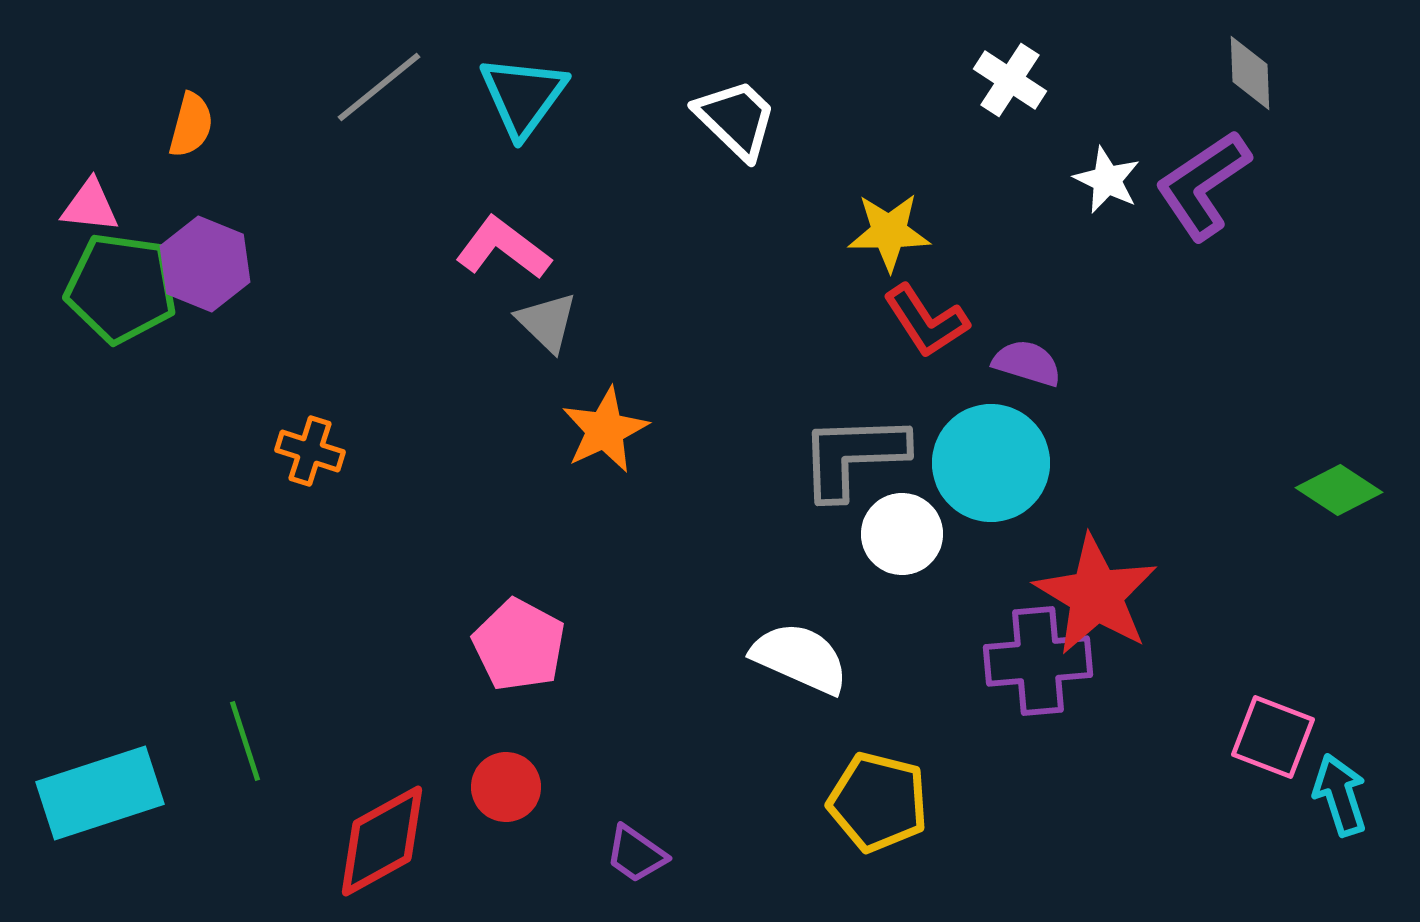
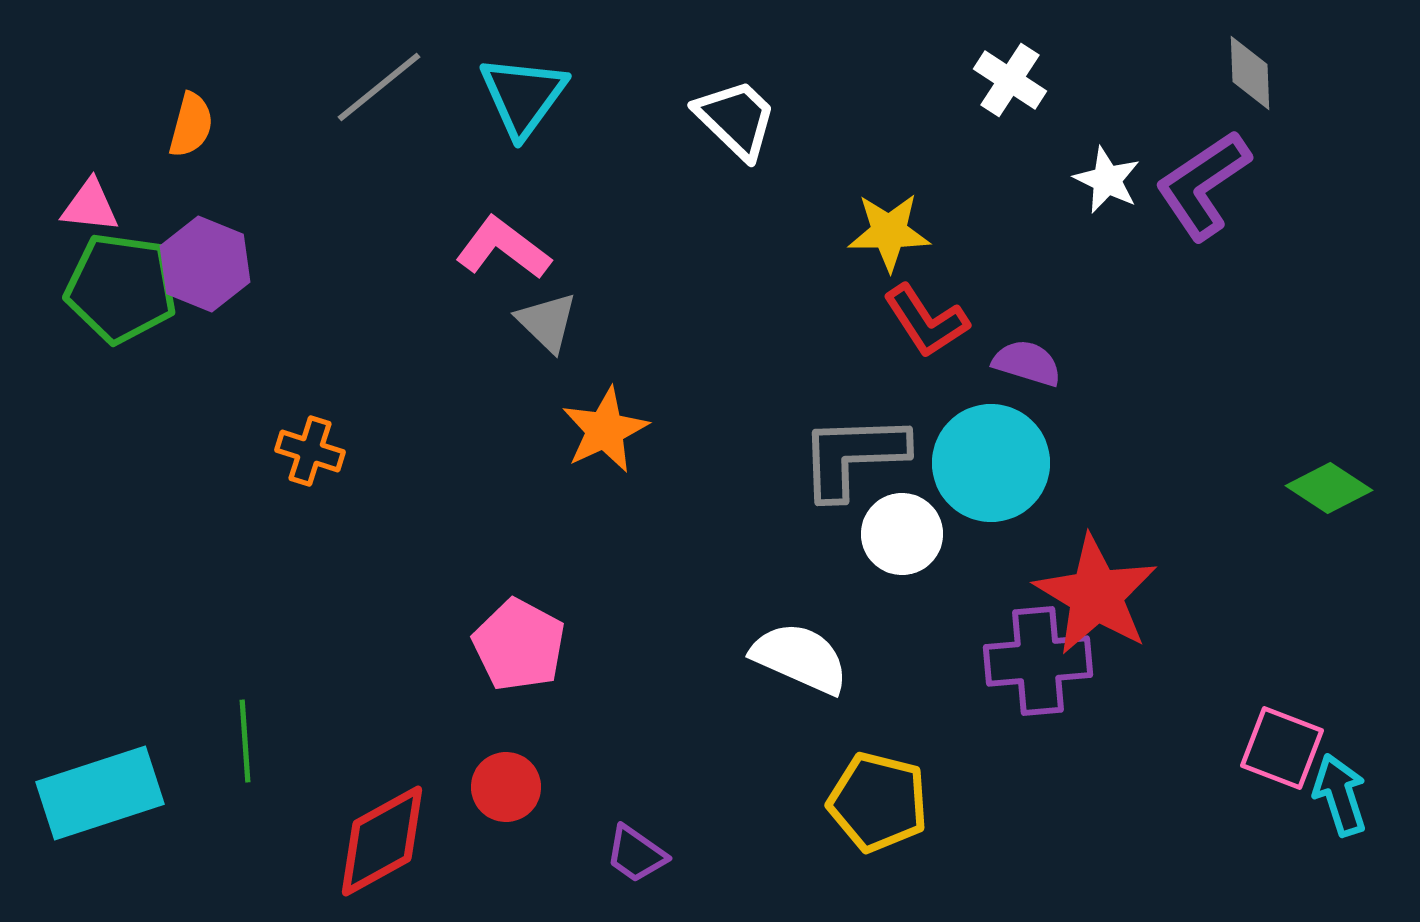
green diamond: moved 10 px left, 2 px up
pink square: moved 9 px right, 11 px down
green line: rotated 14 degrees clockwise
